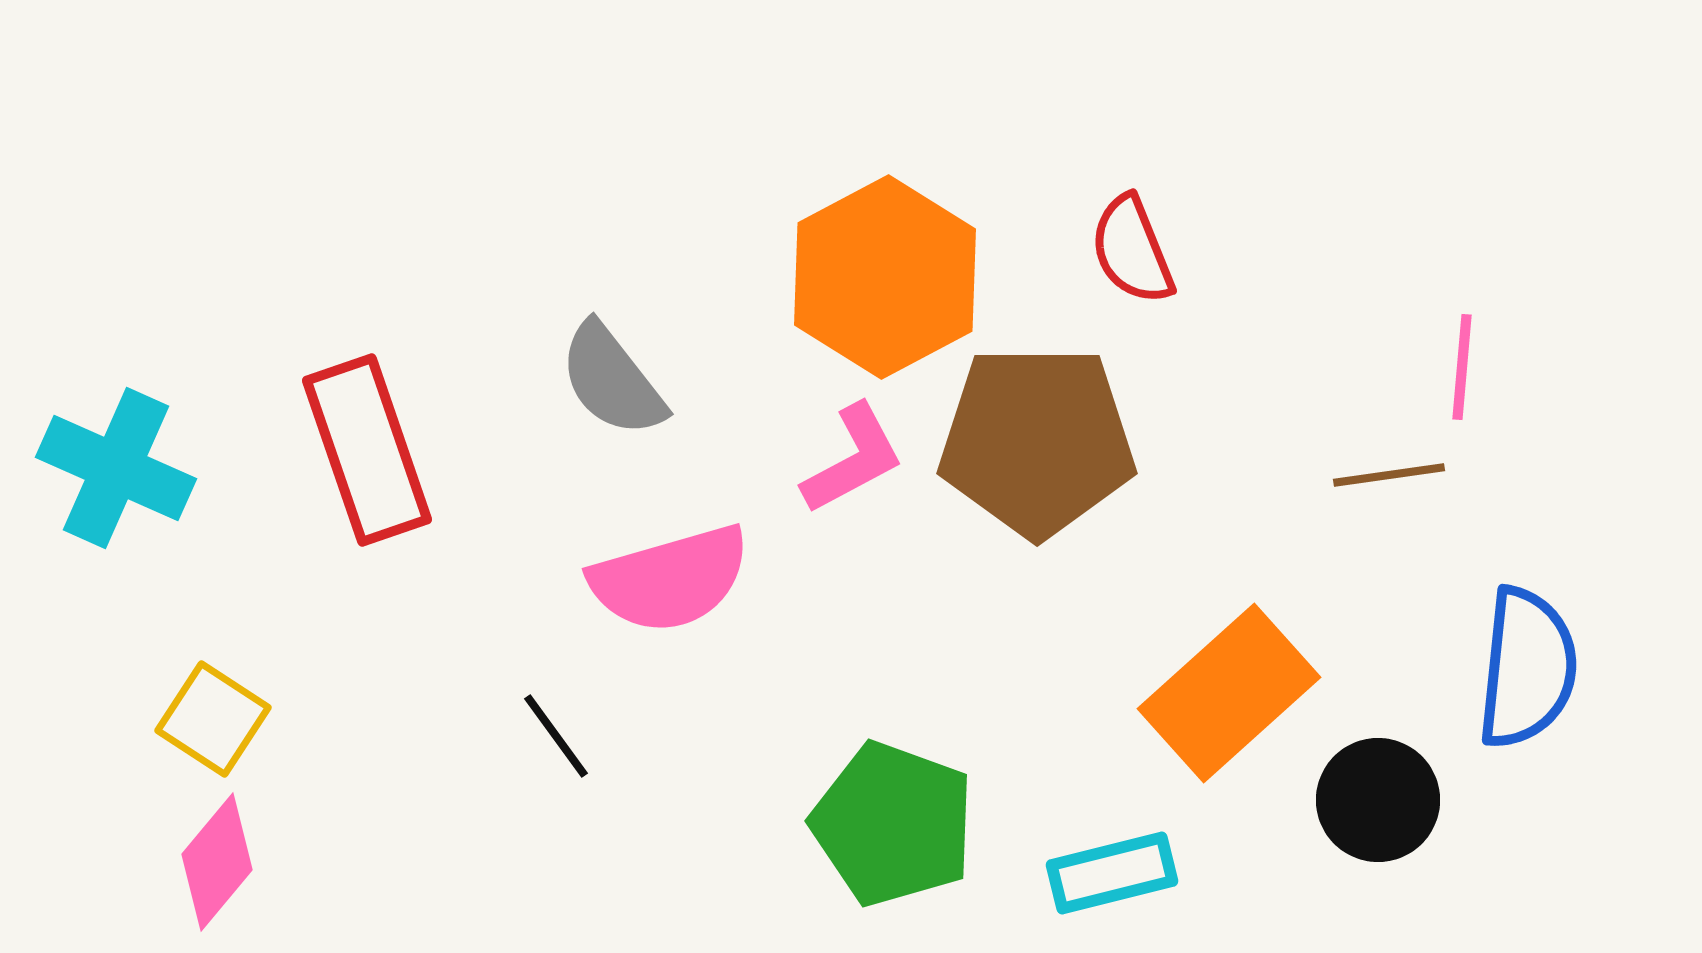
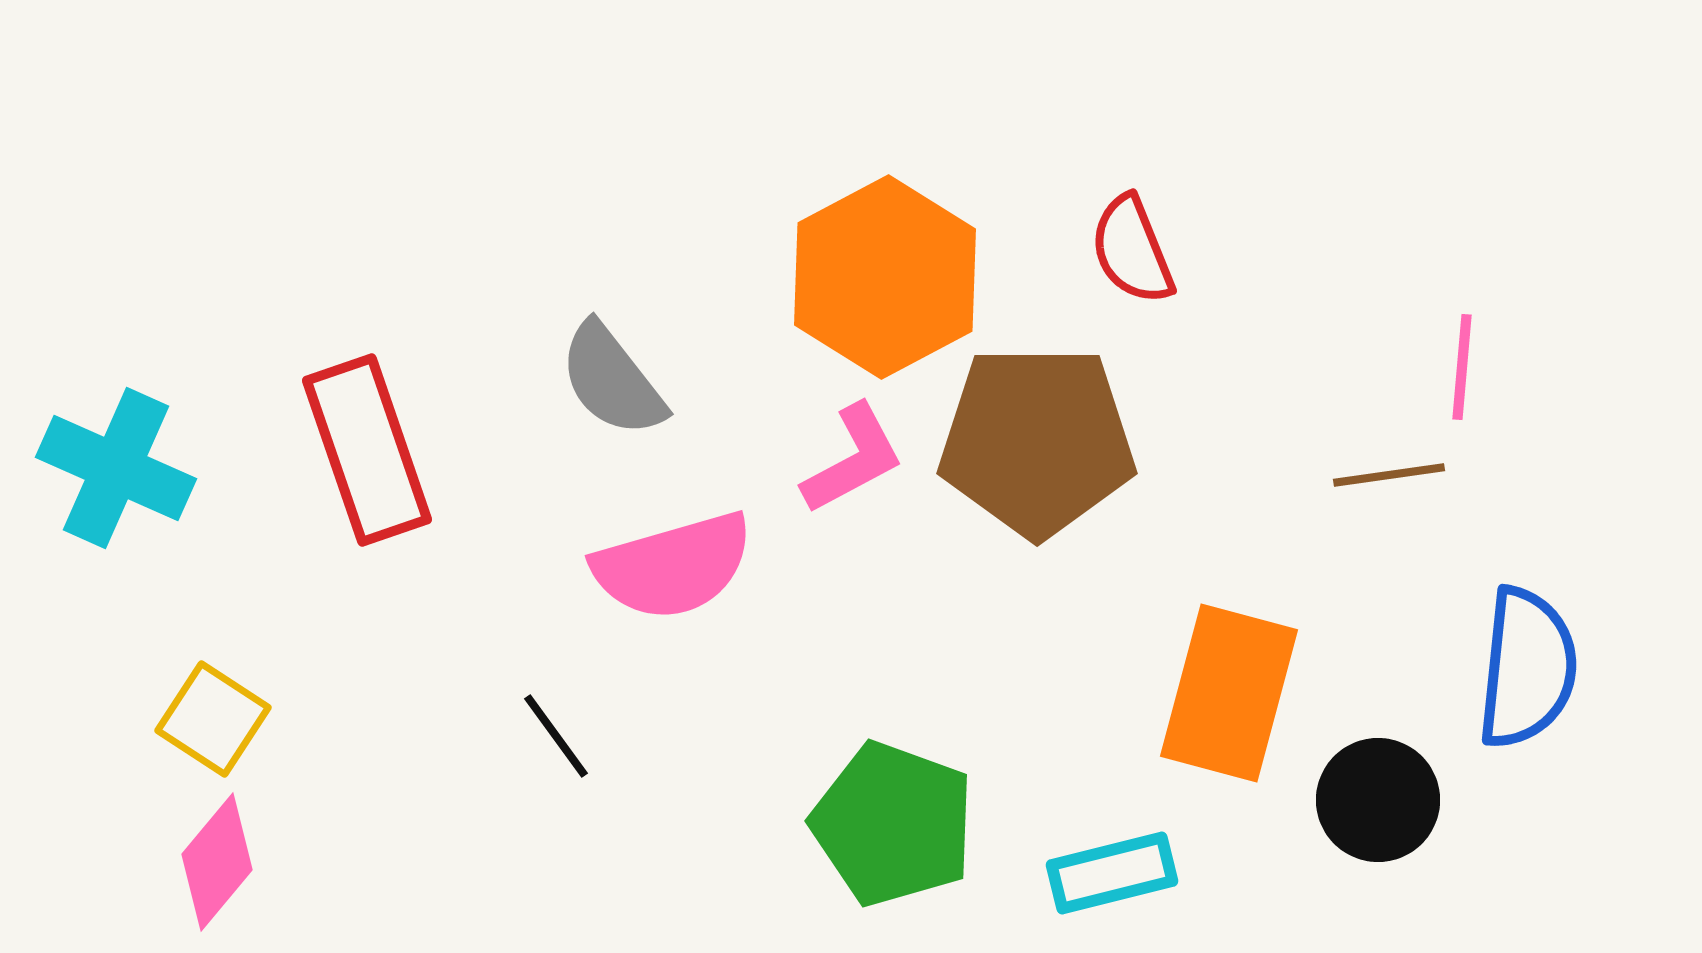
pink semicircle: moved 3 px right, 13 px up
orange rectangle: rotated 33 degrees counterclockwise
